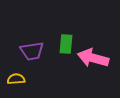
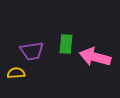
pink arrow: moved 2 px right, 1 px up
yellow semicircle: moved 6 px up
